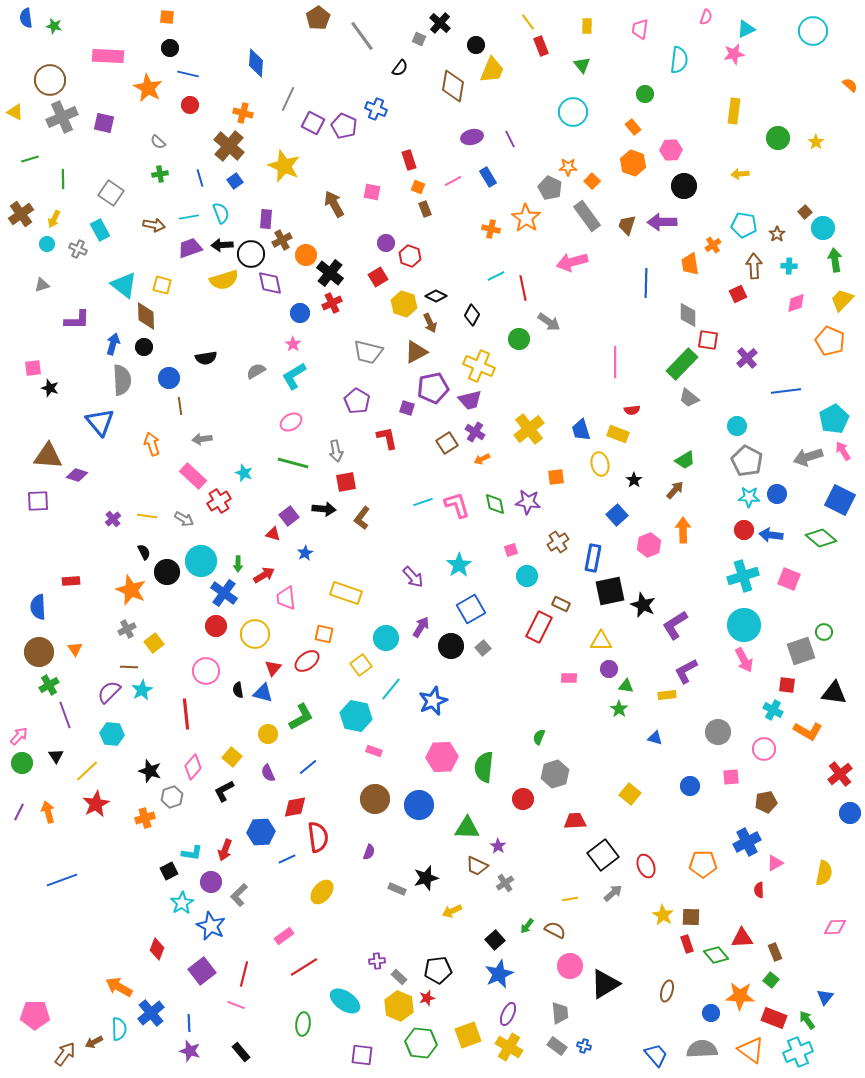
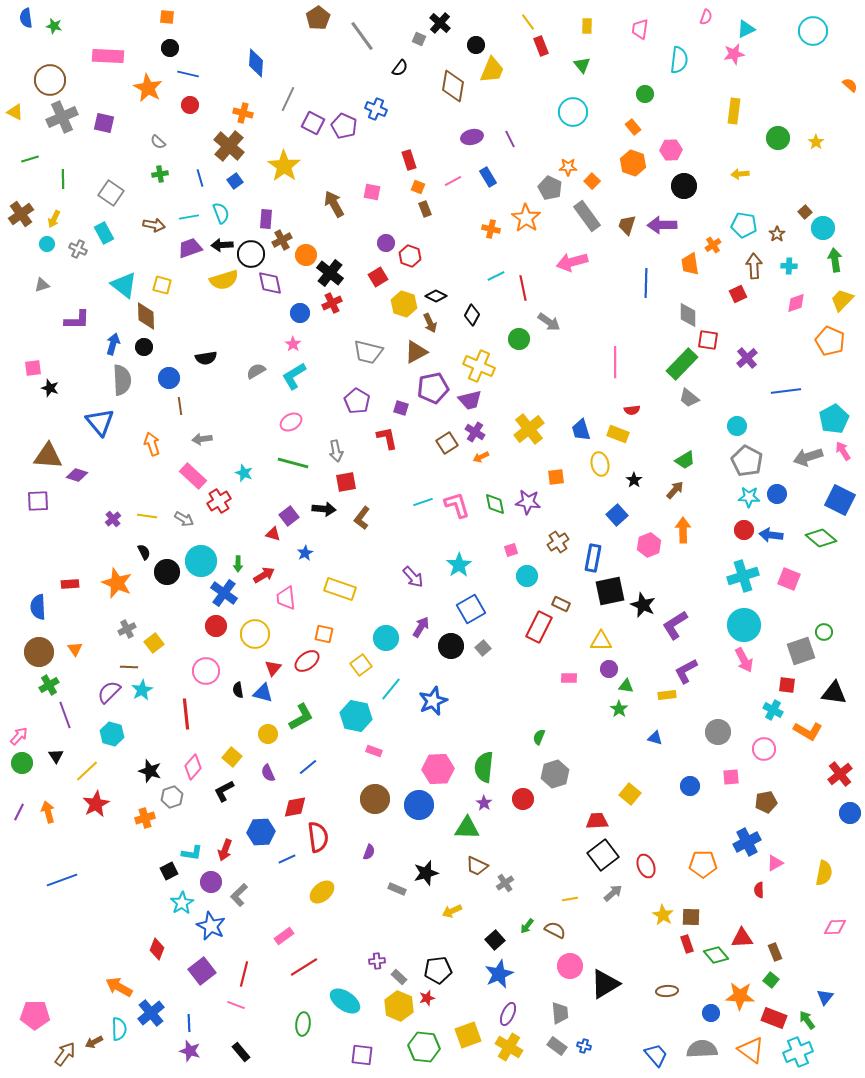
yellow star at (284, 166): rotated 12 degrees clockwise
purple arrow at (662, 222): moved 3 px down
cyan rectangle at (100, 230): moved 4 px right, 3 px down
purple square at (407, 408): moved 6 px left
orange arrow at (482, 459): moved 1 px left, 2 px up
red rectangle at (71, 581): moved 1 px left, 3 px down
orange star at (131, 590): moved 14 px left, 7 px up
yellow rectangle at (346, 593): moved 6 px left, 4 px up
cyan hexagon at (112, 734): rotated 10 degrees clockwise
pink hexagon at (442, 757): moved 4 px left, 12 px down
red trapezoid at (575, 821): moved 22 px right
purple star at (498, 846): moved 14 px left, 43 px up
black star at (426, 878): moved 5 px up
yellow ellipse at (322, 892): rotated 10 degrees clockwise
brown ellipse at (667, 991): rotated 70 degrees clockwise
green hexagon at (421, 1043): moved 3 px right, 4 px down
